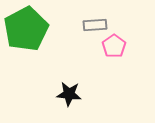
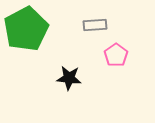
pink pentagon: moved 2 px right, 9 px down
black star: moved 16 px up
